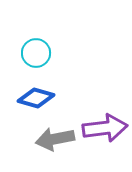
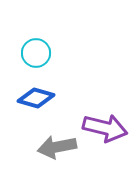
purple arrow: rotated 21 degrees clockwise
gray arrow: moved 2 px right, 8 px down
